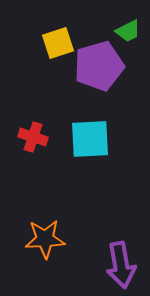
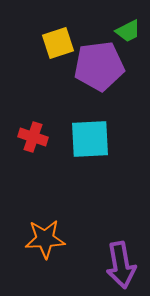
purple pentagon: rotated 9 degrees clockwise
